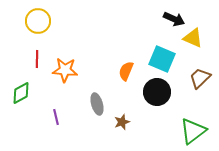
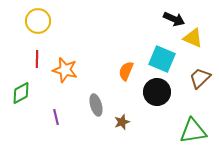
orange star: rotated 10 degrees clockwise
gray ellipse: moved 1 px left, 1 px down
green triangle: rotated 28 degrees clockwise
